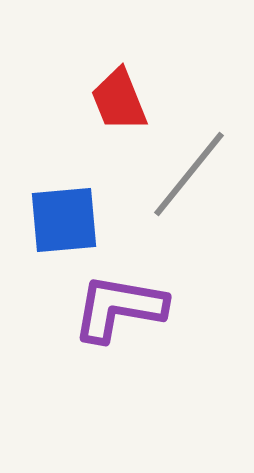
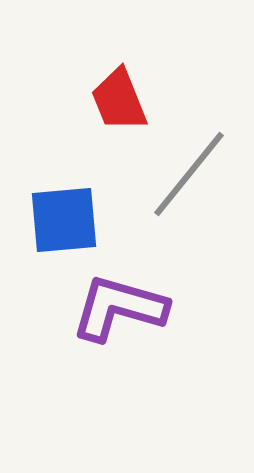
purple L-shape: rotated 6 degrees clockwise
